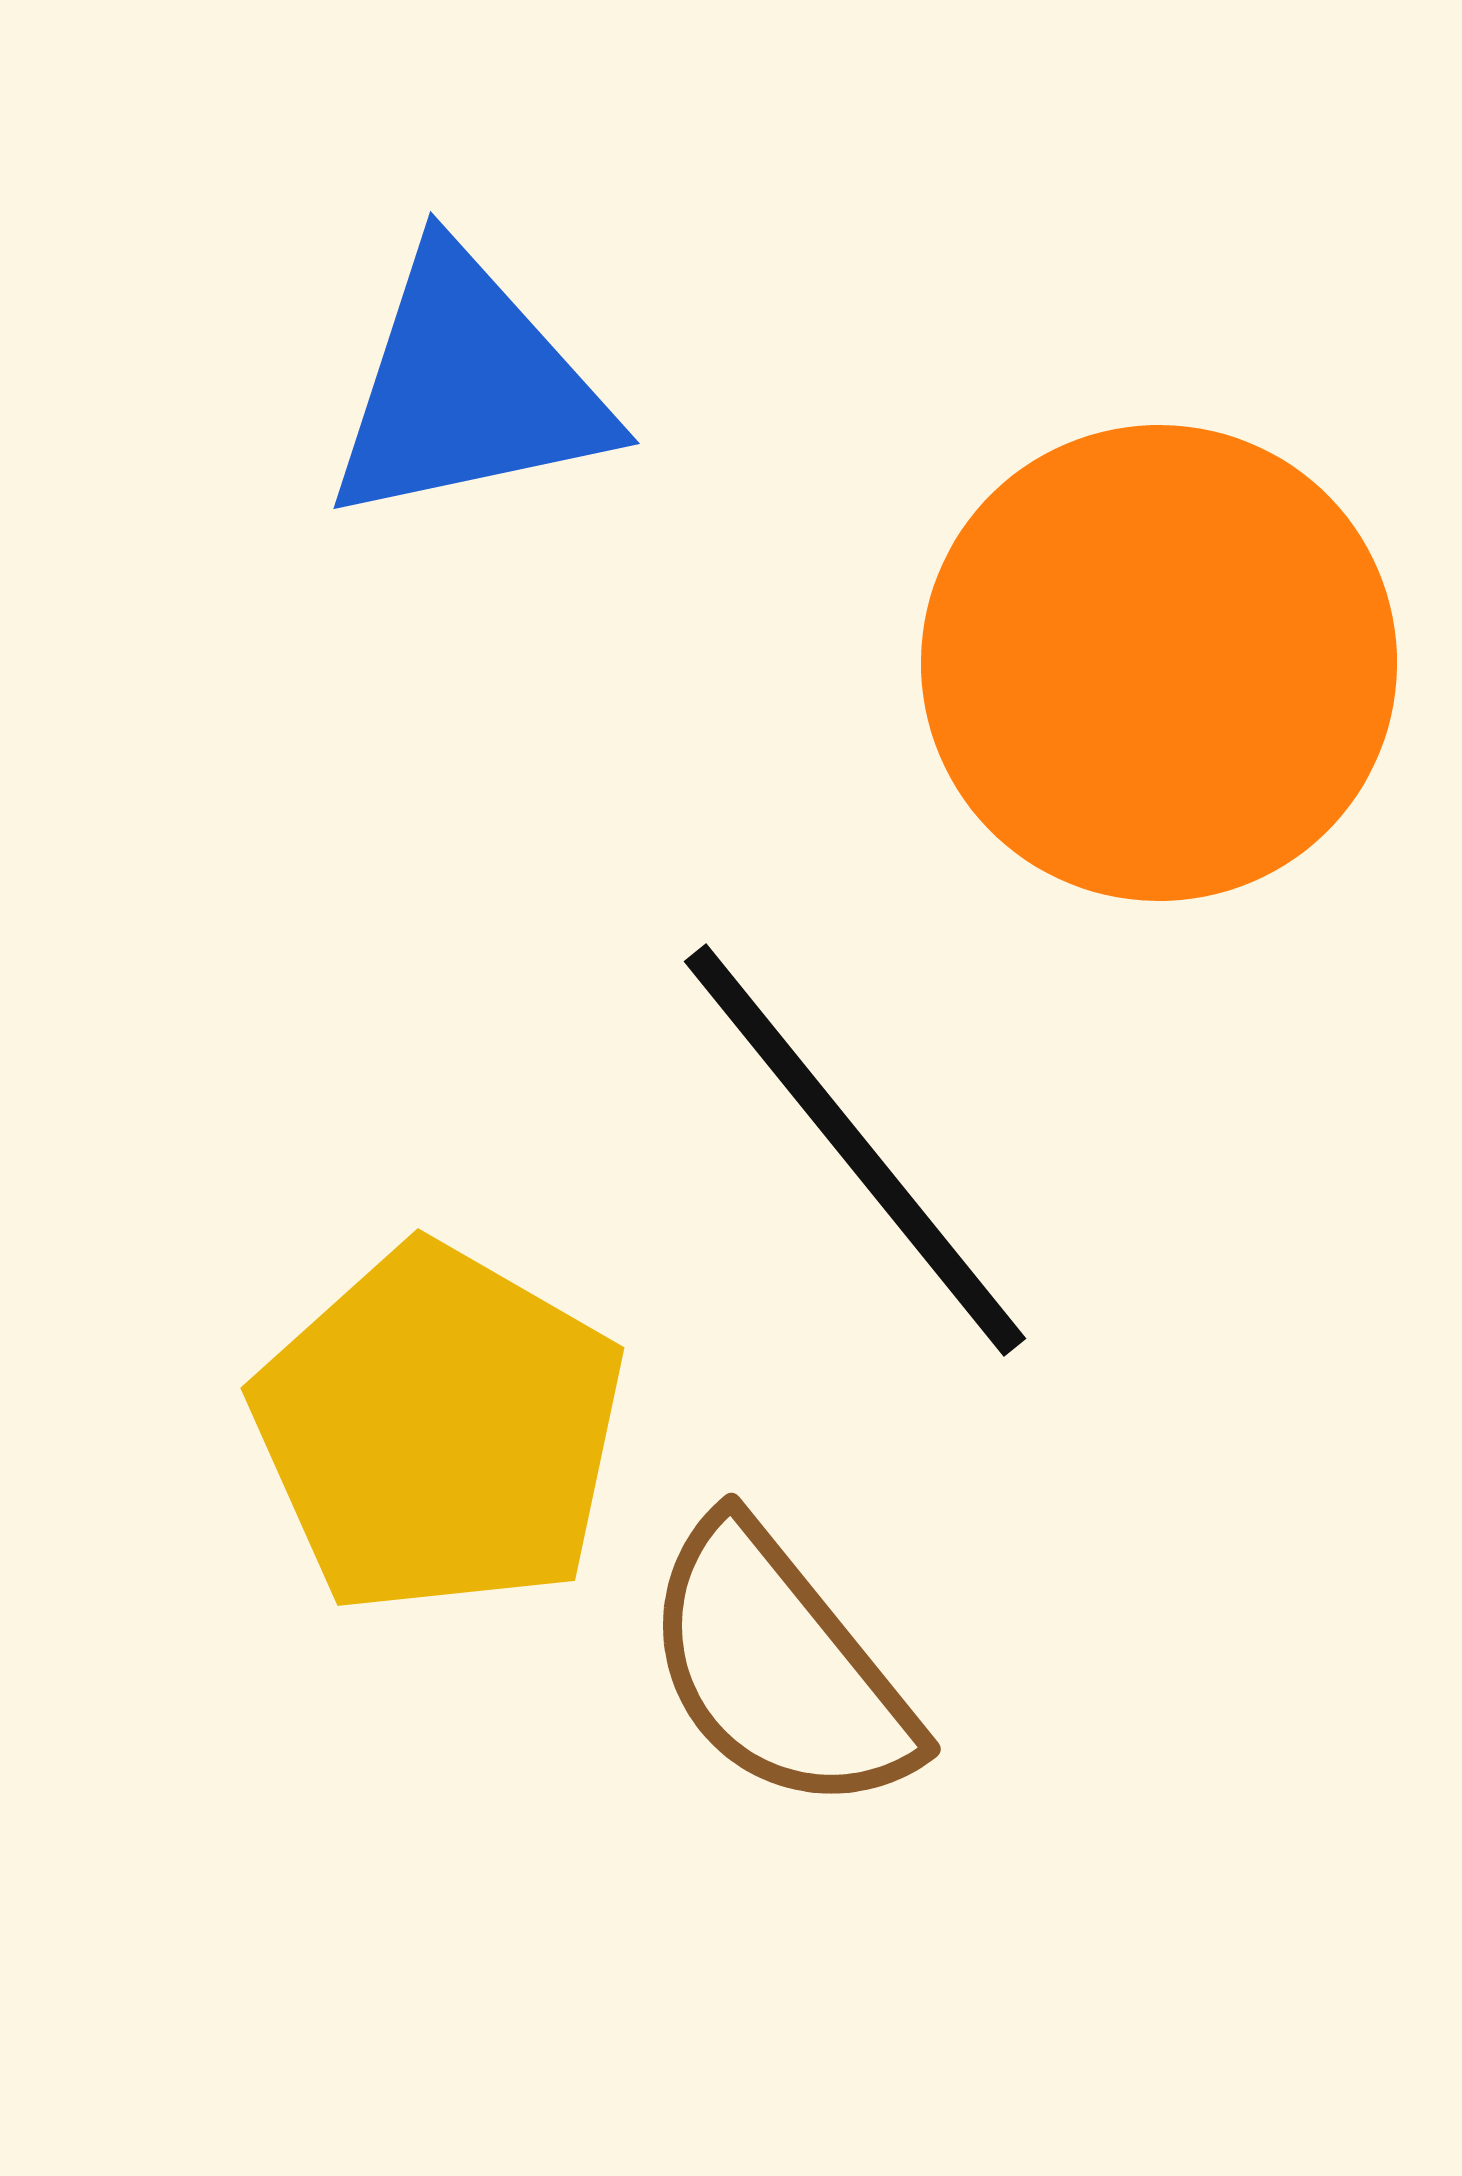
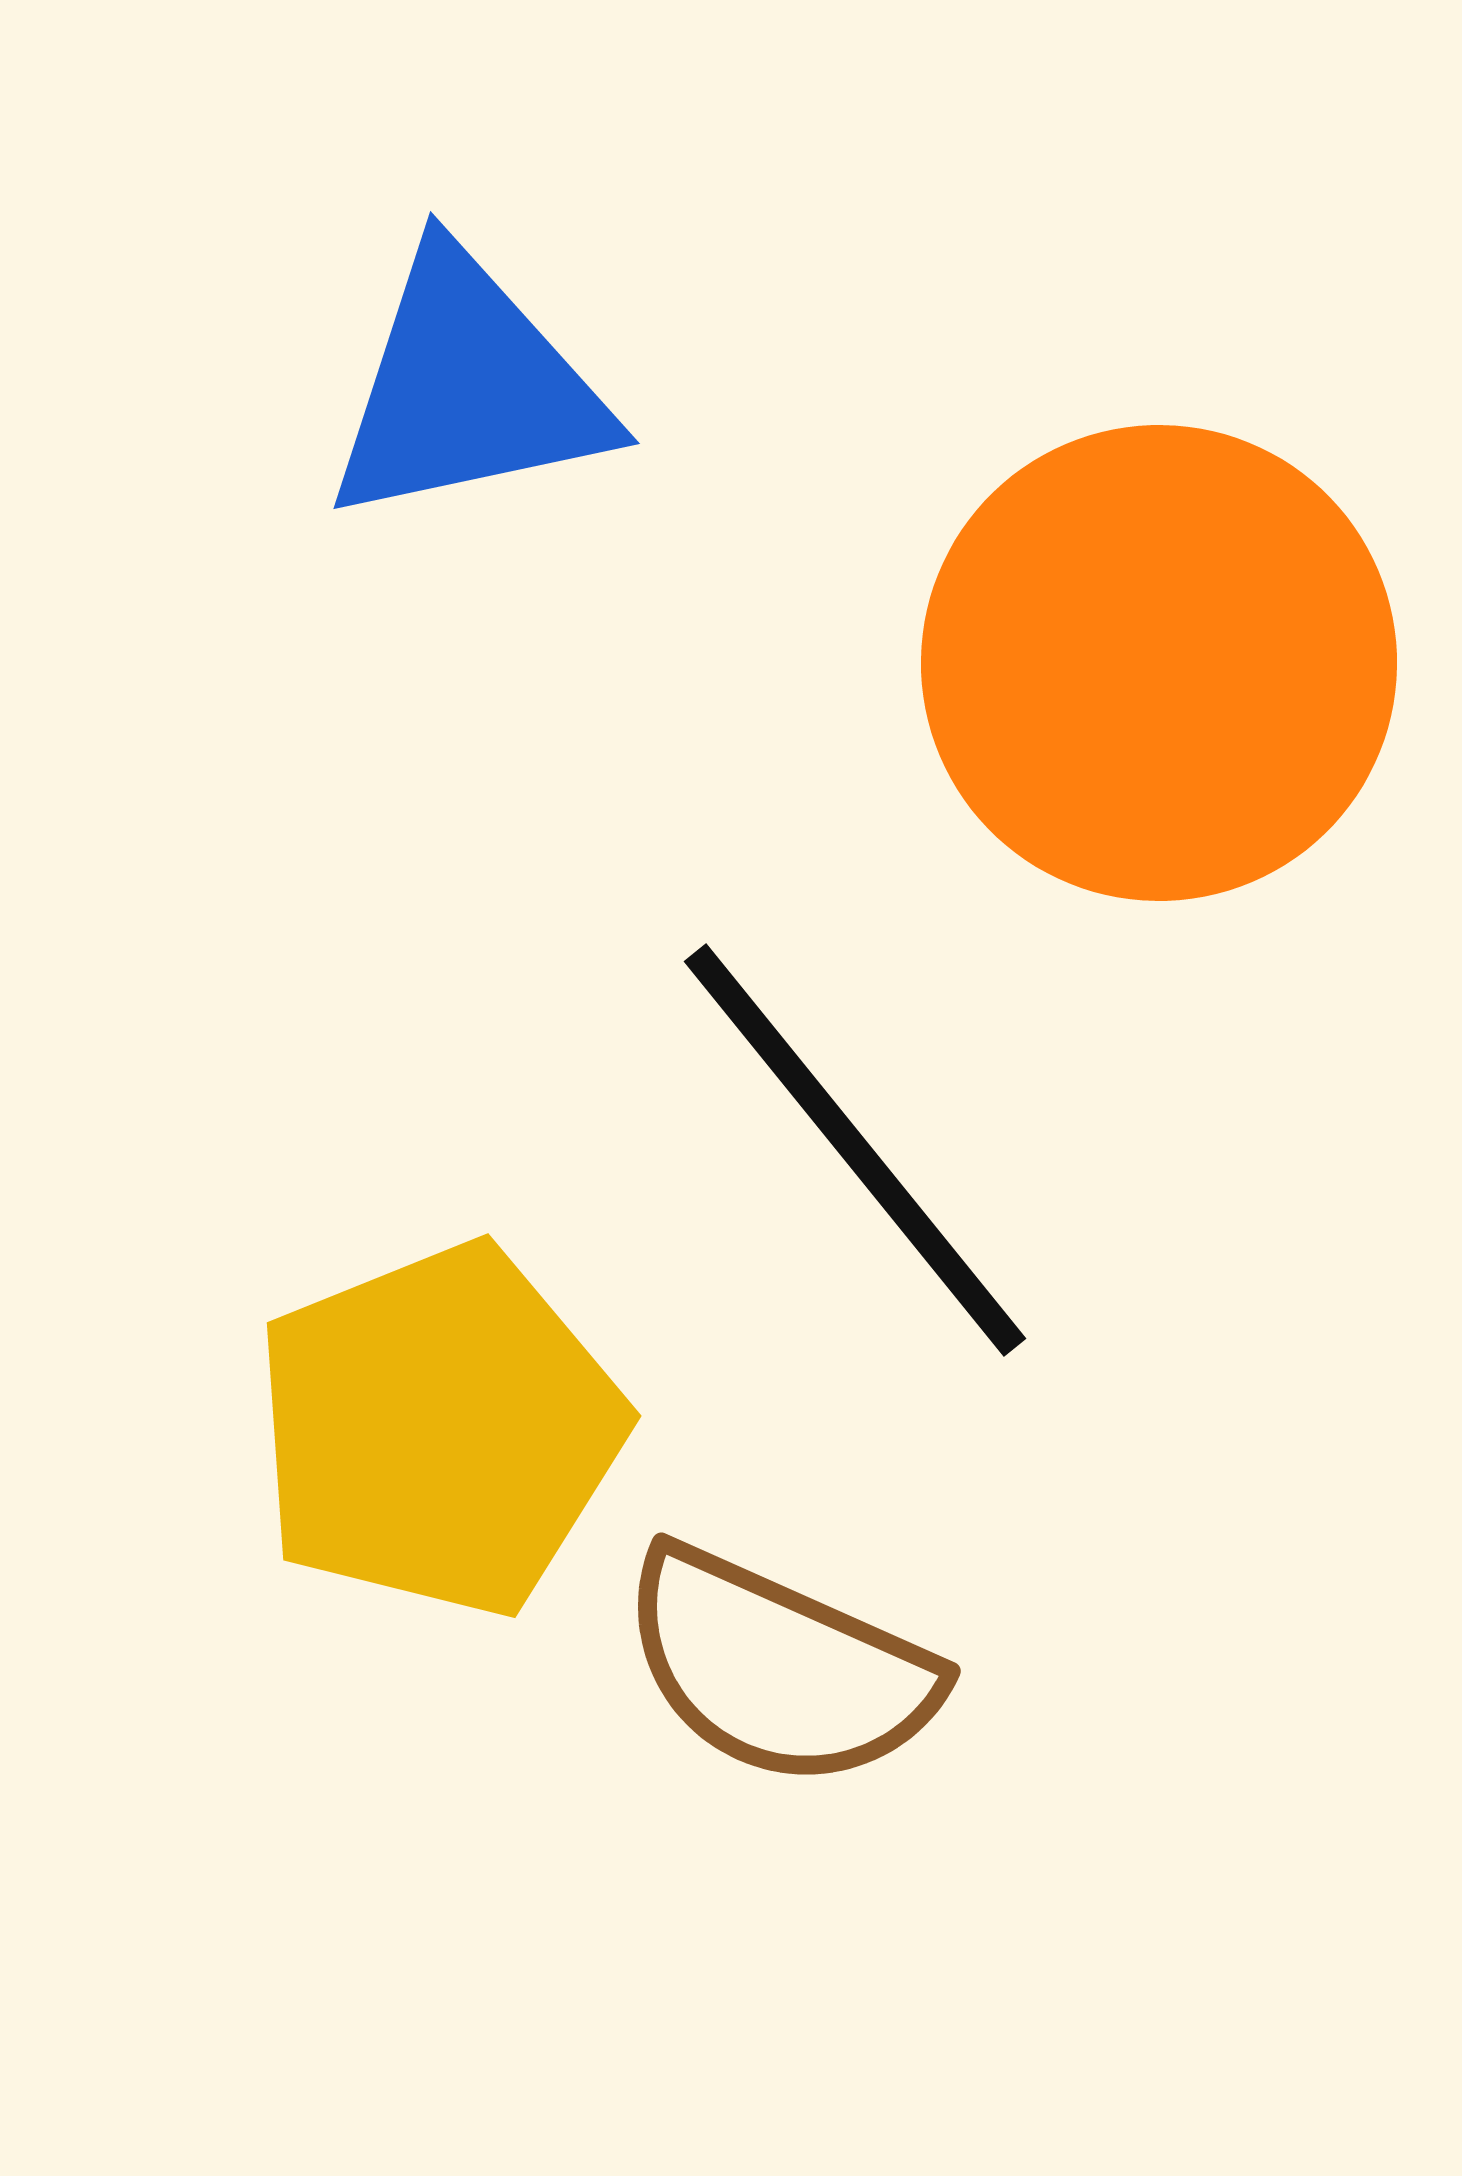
yellow pentagon: rotated 20 degrees clockwise
brown semicircle: rotated 27 degrees counterclockwise
